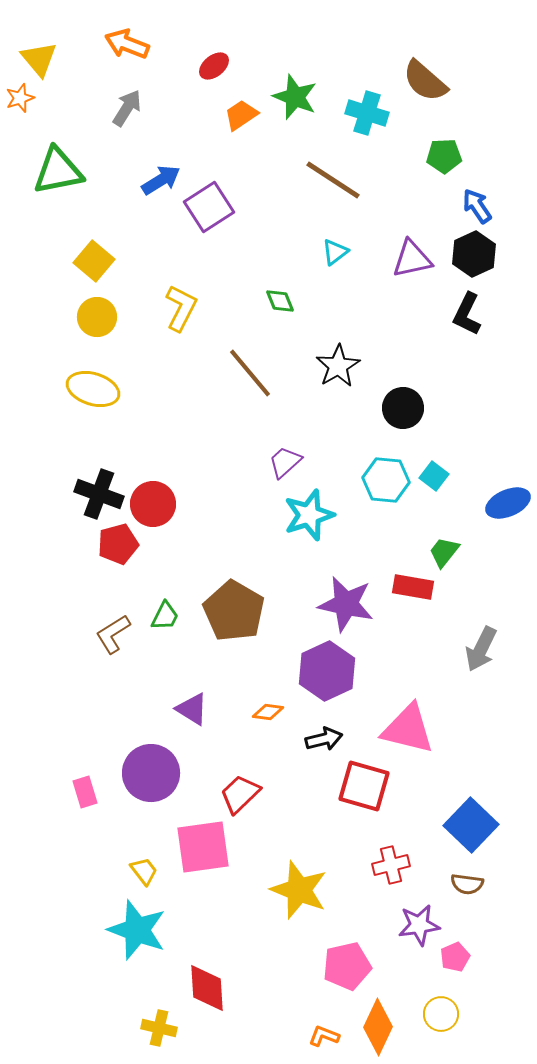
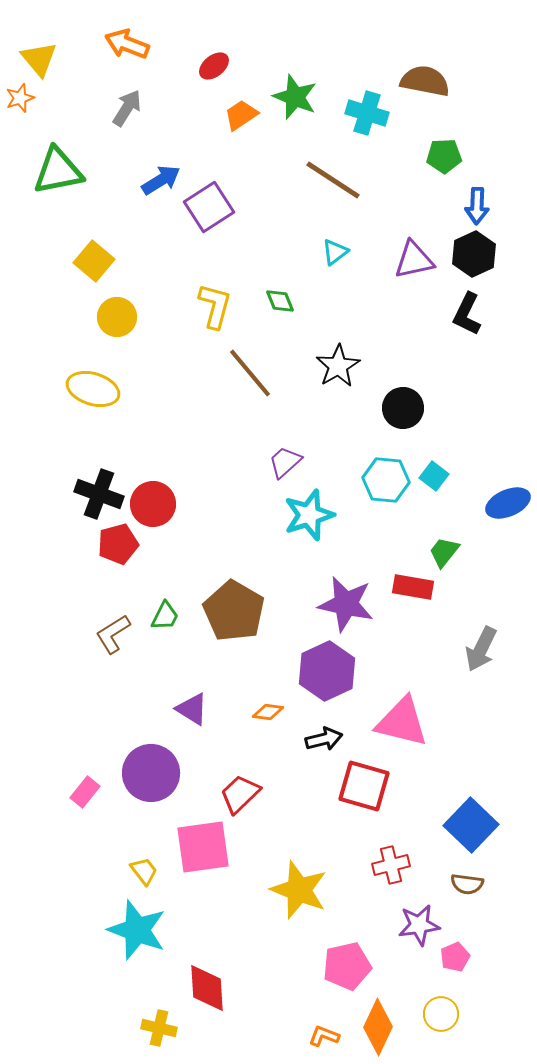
brown semicircle at (425, 81): rotated 150 degrees clockwise
blue arrow at (477, 206): rotated 144 degrees counterclockwise
purple triangle at (412, 259): moved 2 px right, 1 px down
yellow L-shape at (181, 308): moved 34 px right, 2 px up; rotated 12 degrees counterclockwise
yellow circle at (97, 317): moved 20 px right
pink triangle at (408, 729): moved 6 px left, 7 px up
pink rectangle at (85, 792): rotated 56 degrees clockwise
